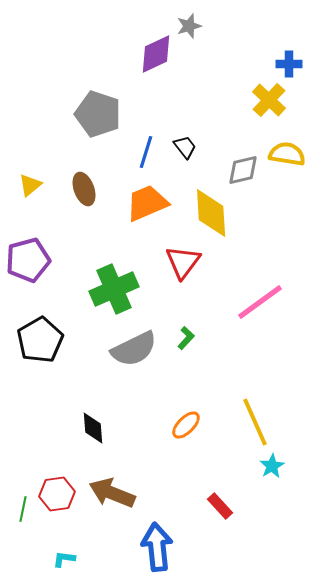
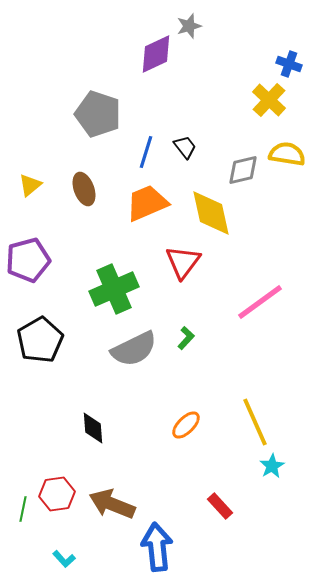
blue cross: rotated 20 degrees clockwise
yellow diamond: rotated 9 degrees counterclockwise
brown arrow: moved 11 px down
cyan L-shape: rotated 140 degrees counterclockwise
